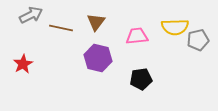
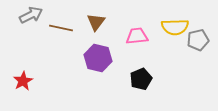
red star: moved 17 px down
black pentagon: rotated 15 degrees counterclockwise
